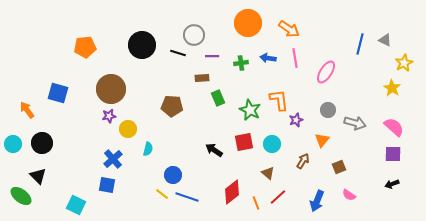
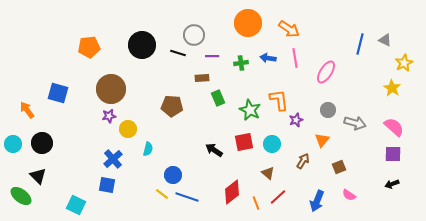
orange pentagon at (85, 47): moved 4 px right
